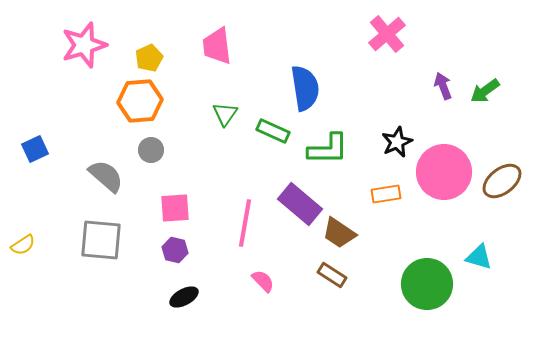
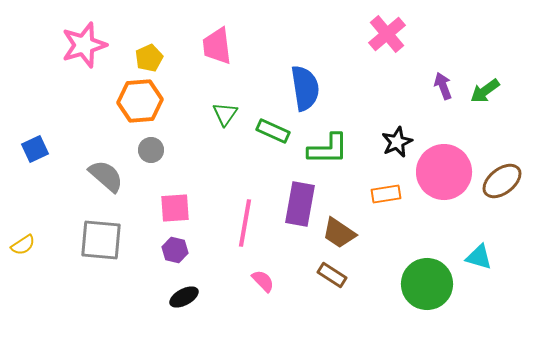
purple rectangle: rotated 60 degrees clockwise
